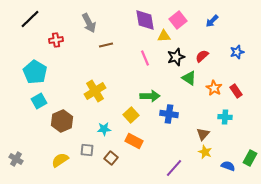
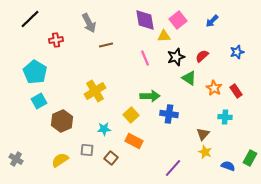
purple line: moved 1 px left
